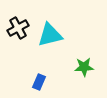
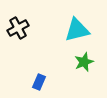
cyan triangle: moved 27 px right, 5 px up
green star: moved 5 px up; rotated 18 degrees counterclockwise
